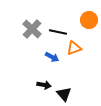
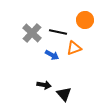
orange circle: moved 4 px left
gray cross: moved 4 px down
blue arrow: moved 2 px up
